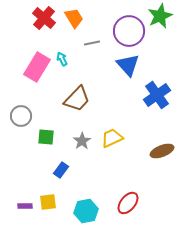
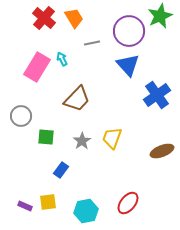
yellow trapezoid: rotated 45 degrees counterclockwise
purple rectangle: rotated 24 degrees clockwise
